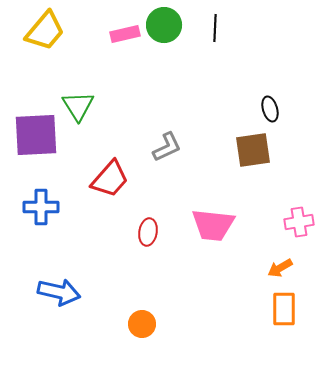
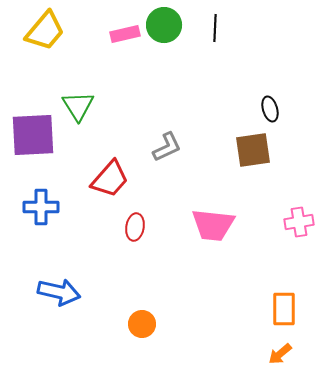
purple square: moved 3 px left
red ellipse: moved 13 px left, 5 px up
orange arrow: moved 86 px down; rotated 10 degrees counterclockwise
